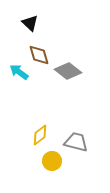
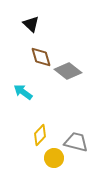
black triangle: moved 1 px right, 1 px down
brown diamond: moved 2 px right, 2 px down
cyan arrow: moved 4 px right, 20 px down
yellow diamond: rotated 10 degrees counterclockwise
yellow circle: moved 2 px right, 3 px up
